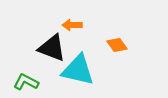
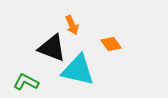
orange arrow: rotated 114 degrees counterclockwise
orange diamond: moved 6 px left, 1 px up
